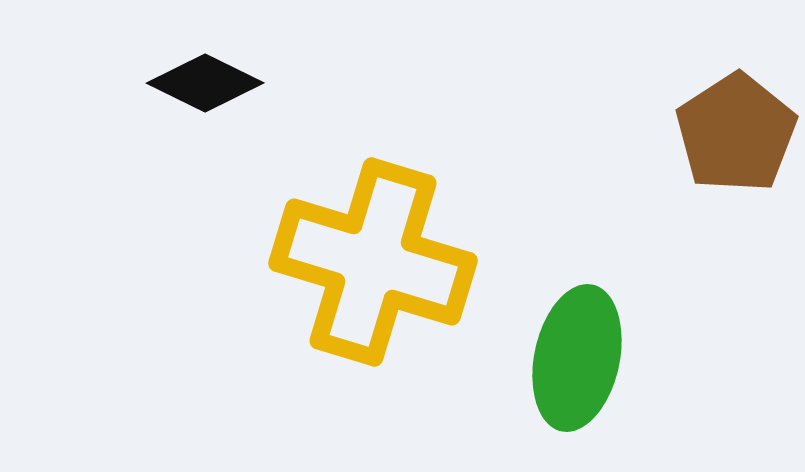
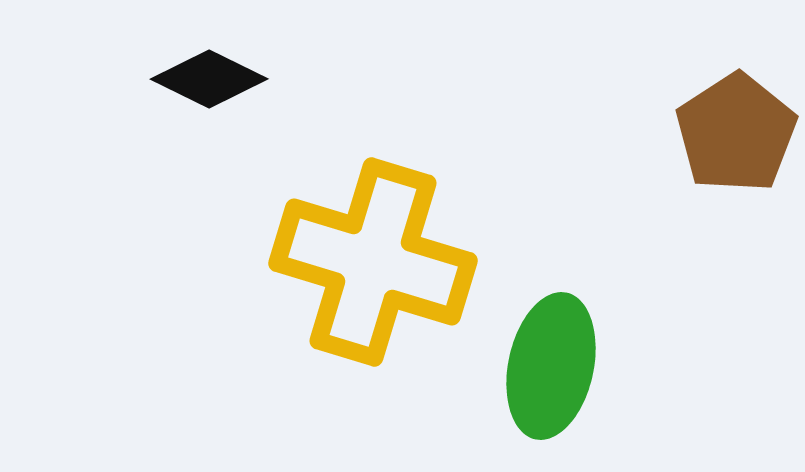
black diamond: moved 4 px right, 4 px up
green ellipse: moved 26 px left, 8 px down
